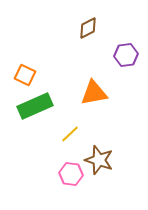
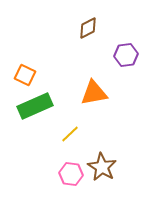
brown star: moved 3 px right, 7 px down; rotated 12 degrees clockwise
